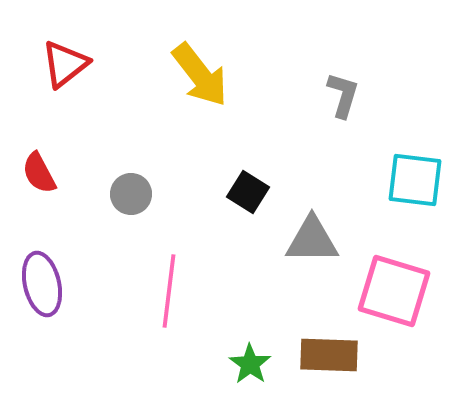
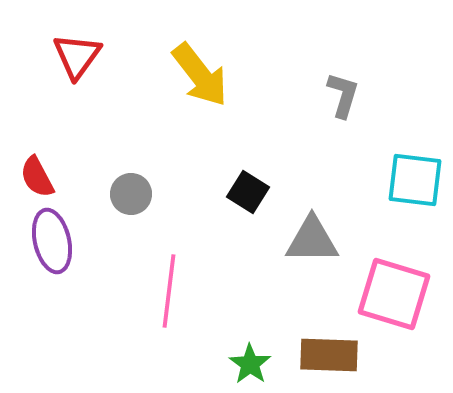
red triangle: moved 12 px right, 8 px up; rotated 16 degrees counterclockwise
red semicircle: moved 2 px left, 4 px down
purple ellipse: moved 10 px right, 43 px up
pink square: moved 3 px down
